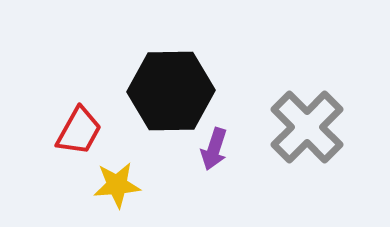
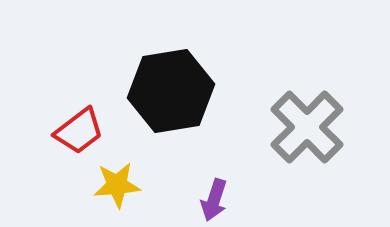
black hexagon: rotated 8 degrees counterclockwise
red trapezoid: rotated 24 degrees clockwise
purple arrow: moved 51 px down
